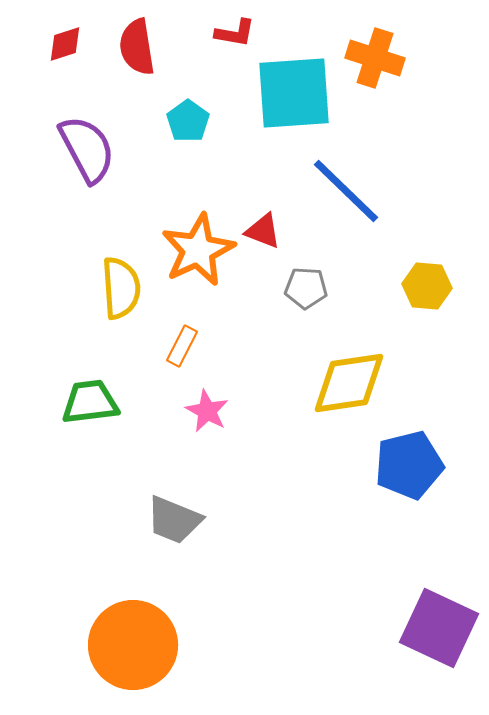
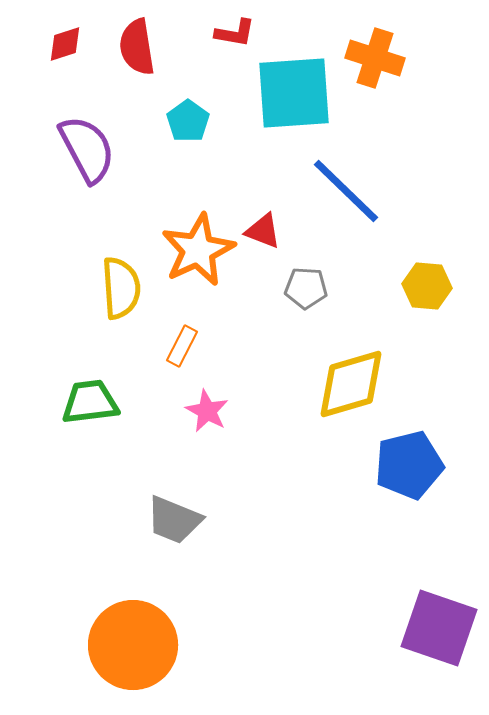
yellow diamond: moved 2 px right, 1 px down; rotated 8 degrees counterclockwise
purple square: rotated 6 degrees counterclockwise
